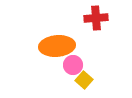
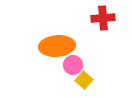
red cross: moved 7 px right
